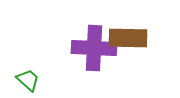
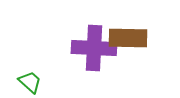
green trapezoid: moved 2 px right, 2 px down
